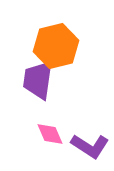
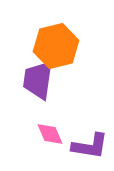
purple L-shape: rotated 24 degrees counterclockwise
